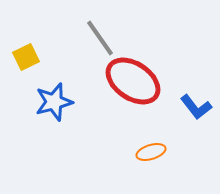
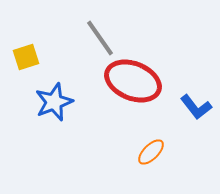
yellow square: rotated 8 degrees clockwise
red ellipse: rotated 12 degrees counterclockwise
blue star: rotated 6 degrees counterclockwise
orange ellipse: rotated 28 degrees counterclockwise
